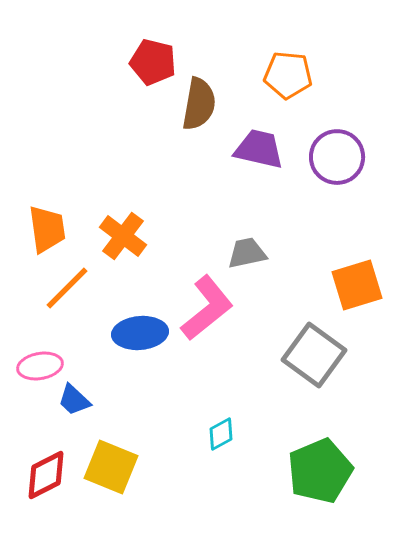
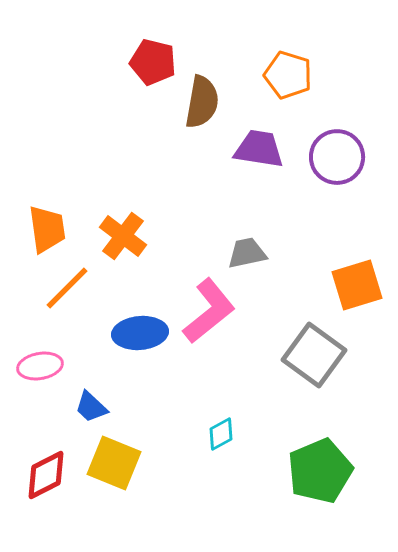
orange pentagon: rotated 12 degrees clockwise
brown semicircle: moved 3 px right, 2 px up
purple trapezoid: rotated 4 degrees counterclockwise
pink L-shape: moved 2 px right, 3 px down
blue trapezoid: moved 17 px right, 7 px down
yellow square: moved 3 px right, 4 px up
